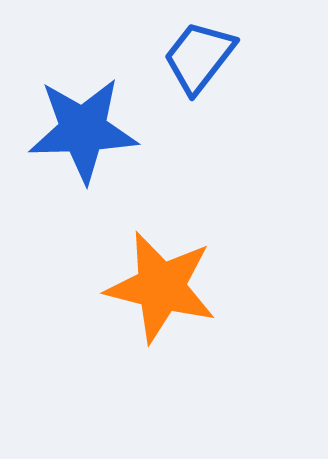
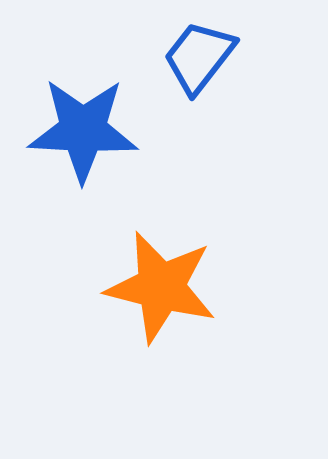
blue star: rotated 5 degrees clockwise
